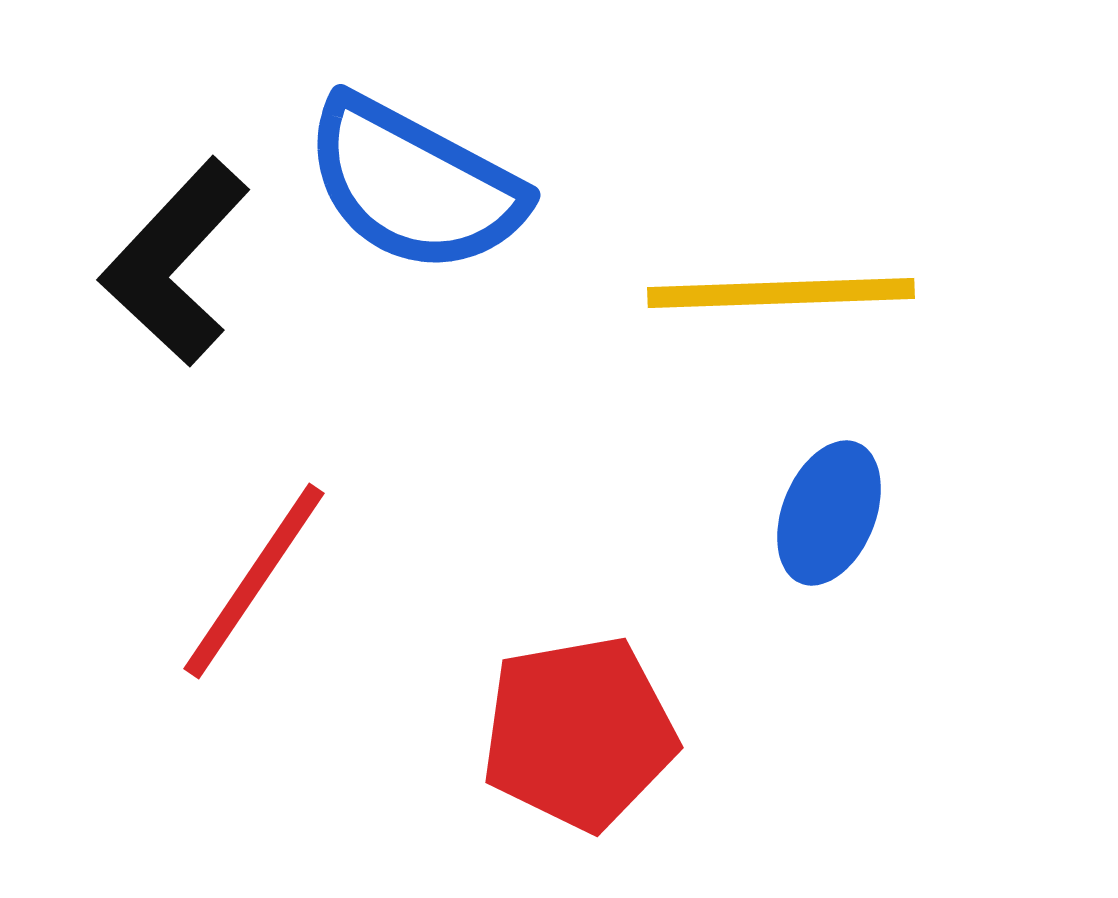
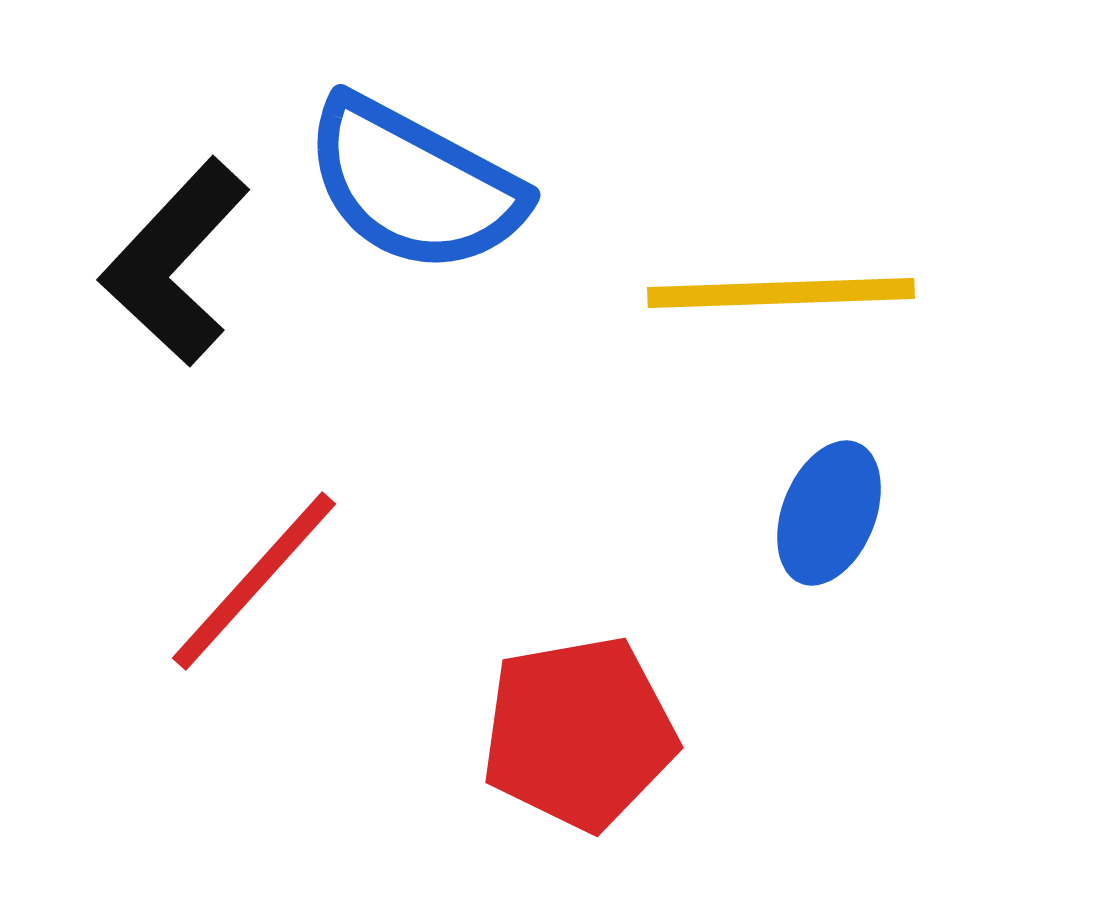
red line: rotated 8 degrees clockwise
